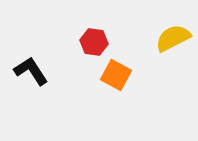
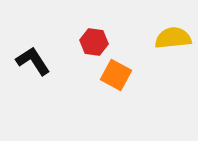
yellow semicircle: rotated 21 degrees clockwise
black L-shape: moved 2 px right, 10 px up
